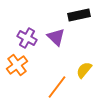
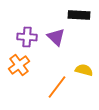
black rectangle: rotated 15 degrees clockwise
purple cross: moved 1 px up; rotated 24 degrees counterclockwise
orange cross: moved 2 px right
yellow semicircle: rotated 66 degrees clockwise
